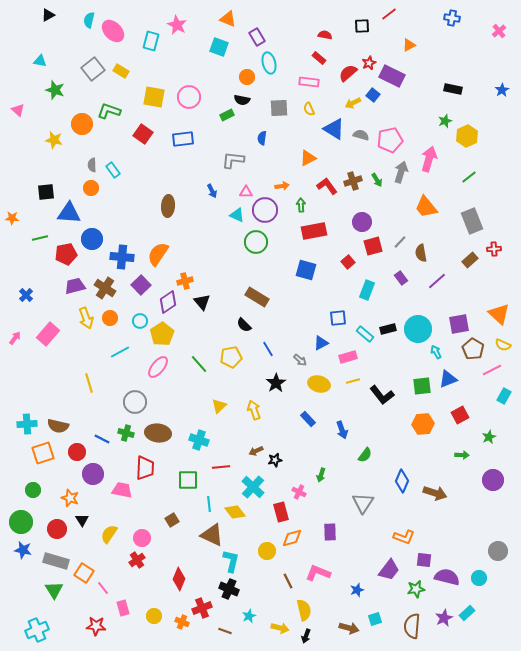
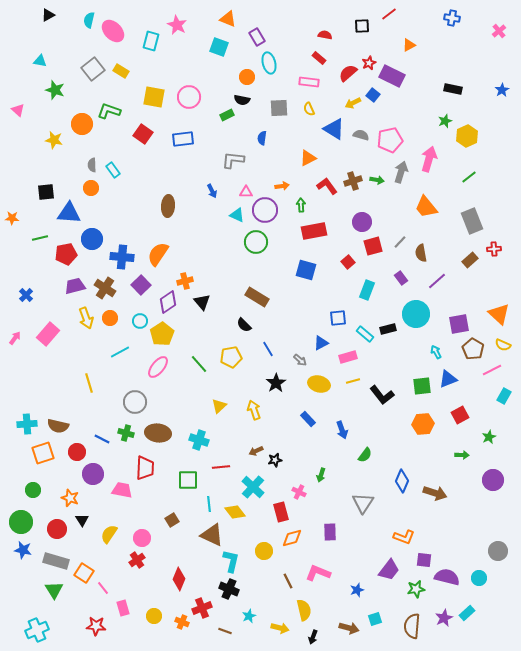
green arrow at (377, 180): rotated 48 degrees counterclockwise
cyan circle at (418, 329): moved 2 px left, 15 px up
yellow circle at (267, 551): moved 3 px left
black arrow at (306, 636): moved 7 px right, 1 px down
